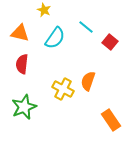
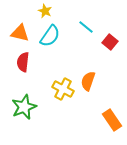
yellow star: moved 1 px right, 1 px down
cyan semicircle: moved 5 px left, 2 px up
red semicircle: moved 1 px right, 2 px up
orange rectangle: moved 1 px right
